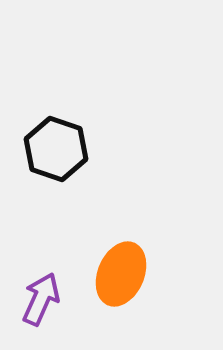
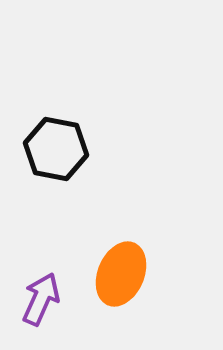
black hexagon: rotated 8 degrees counterclockwise
